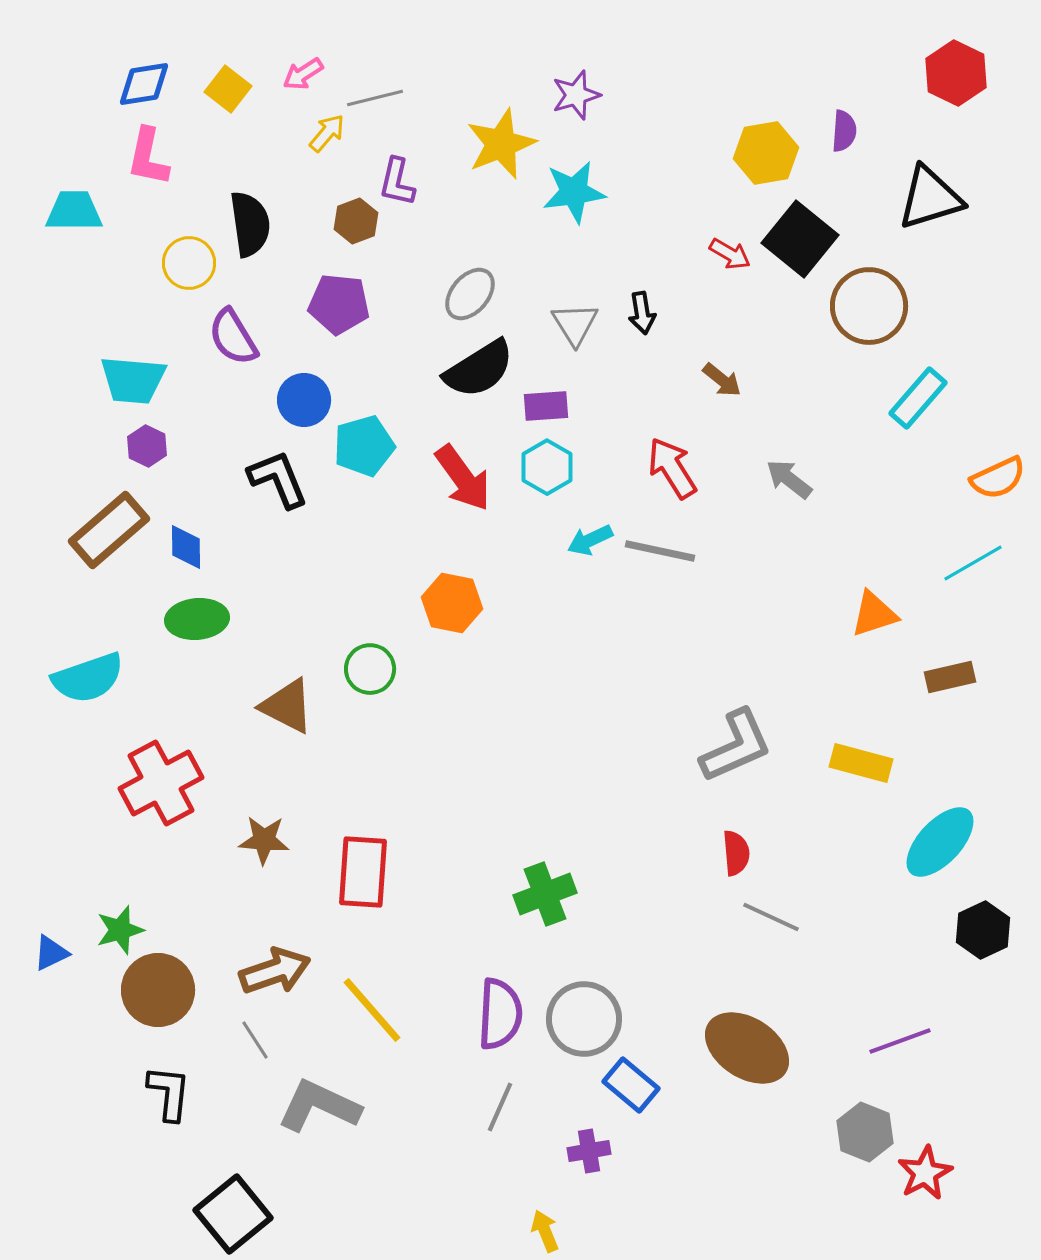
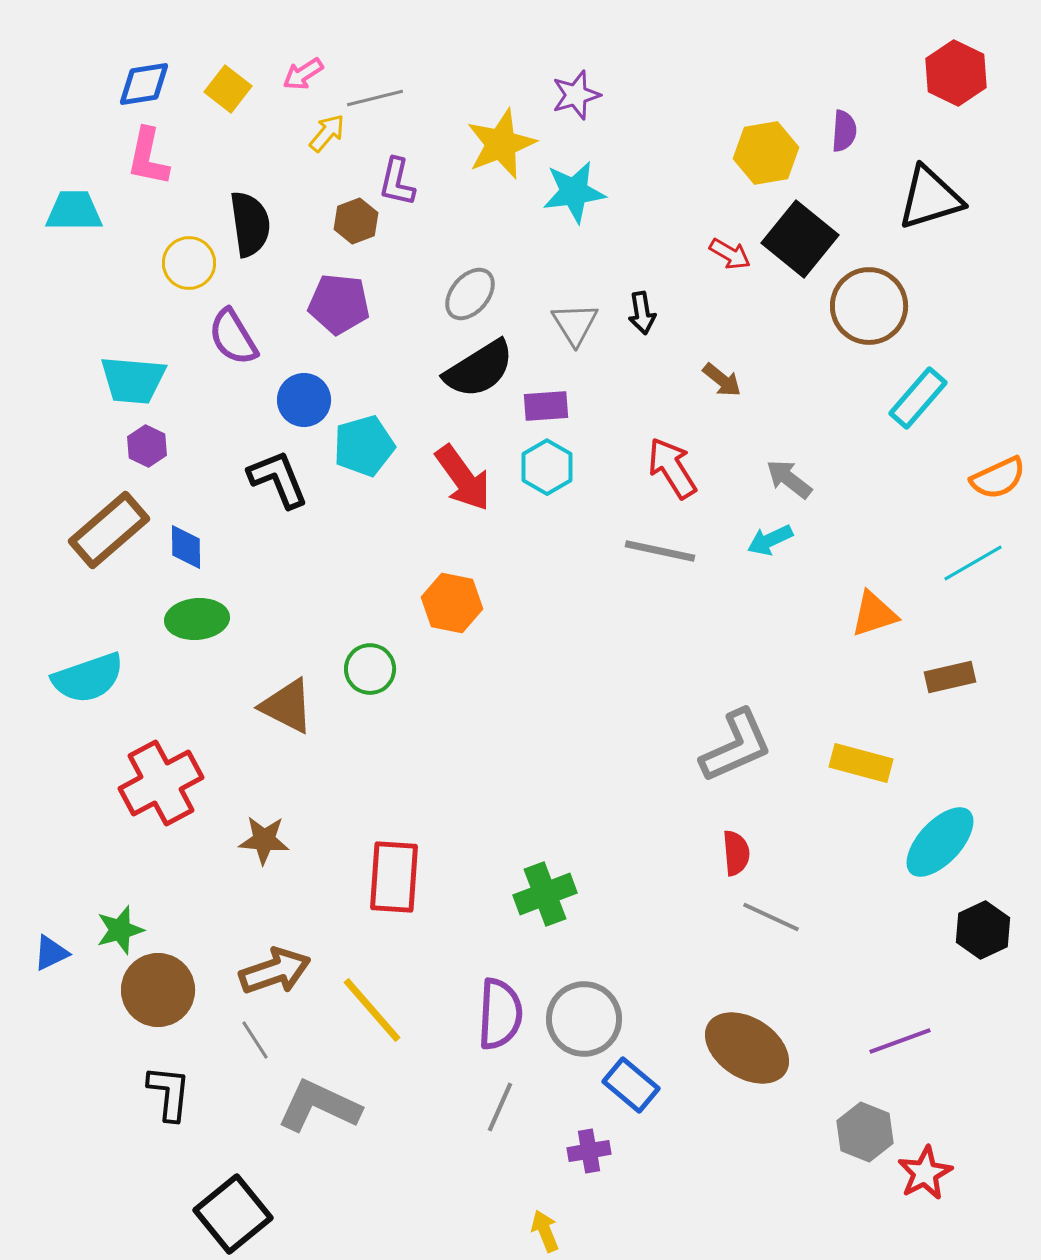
cyan arrow at (590, 540): moved 180 px right
red rectangle at (363, 872): moved 31 px right, 5 px down
